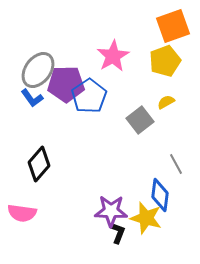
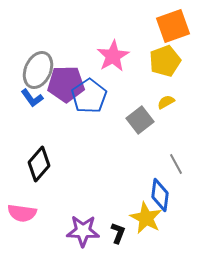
gray ellipse: rotated 12 degrees counterclockwise
purple star: moved 28 px left, 20 px down
yellow star: rotated 12 degrees clockwise
